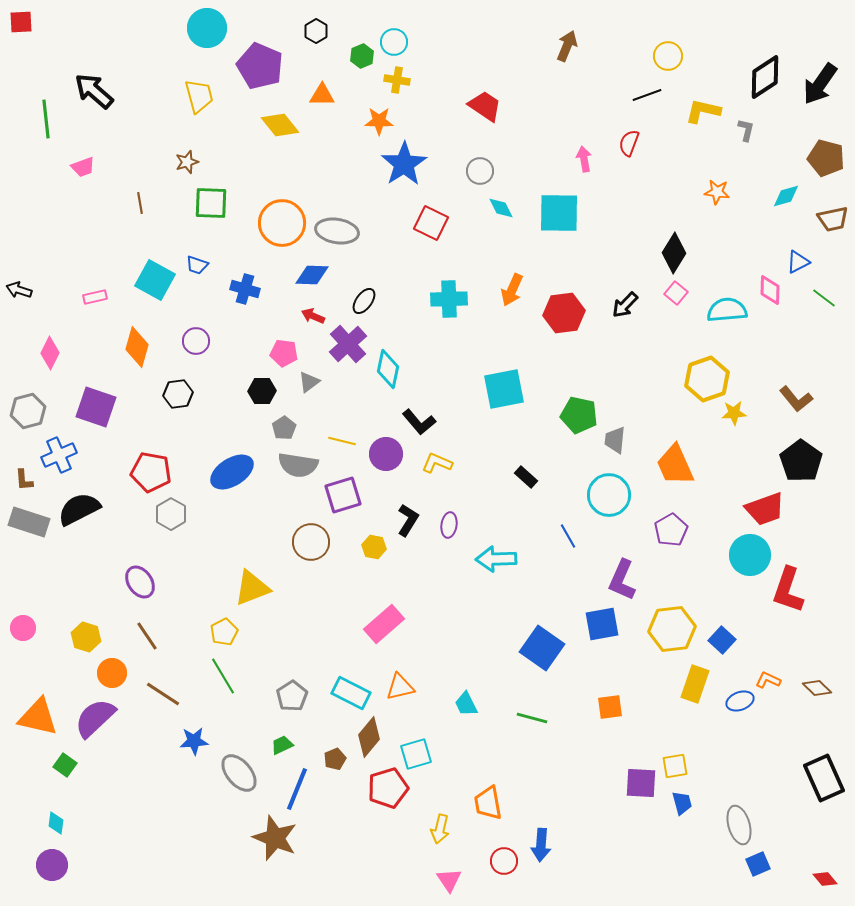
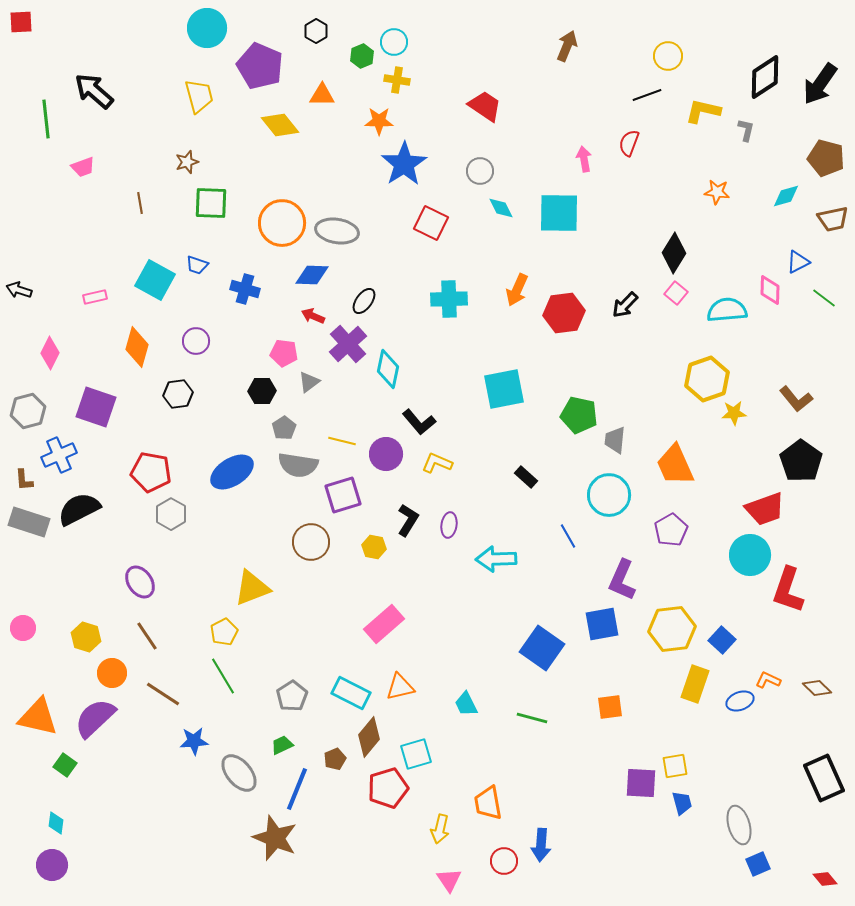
orange arrow at (512, 290): moved 5 px right
